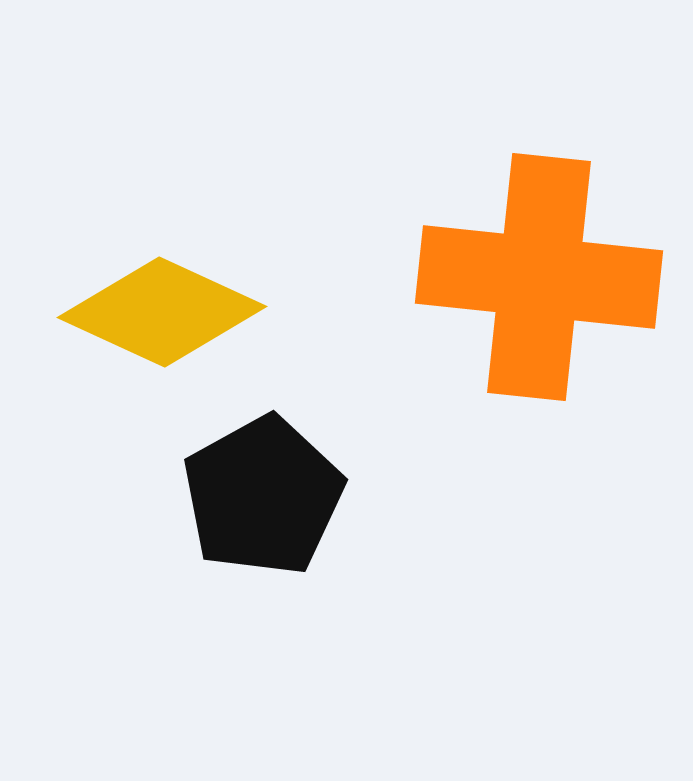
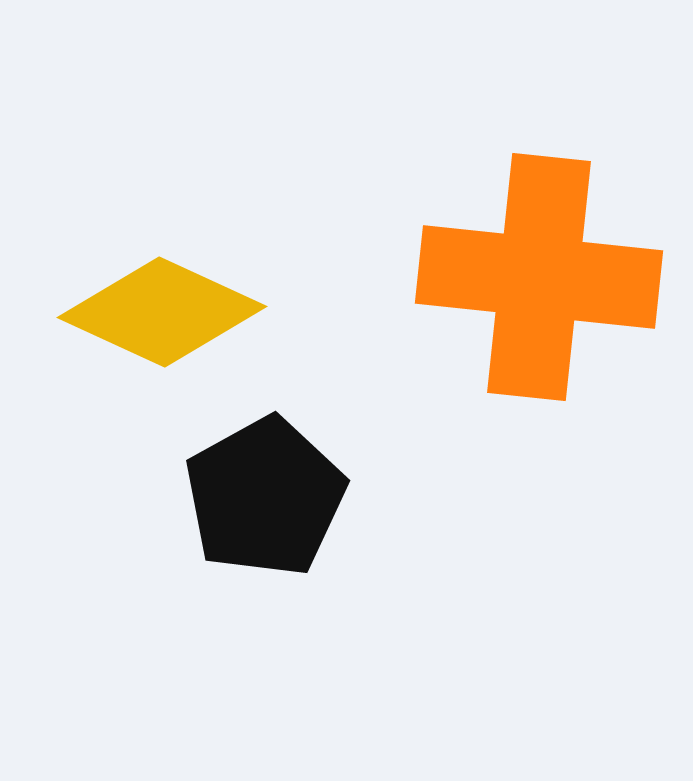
black pentagon: moved 2 px right, 1 px down
